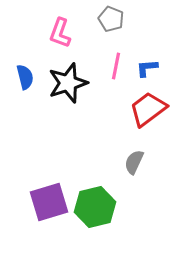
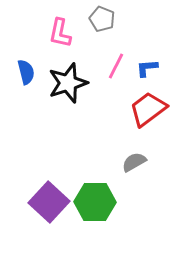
gray pentagon: moved 9 px left
pink L-shape: rotated 8 degrees counterclockwise
pink line: rotated 16 degrees clockwise
blue semicircle: moved 1 px right, 5 px up
gray semicircle: rotated 35 degrees clockwise
purple square: rotated 30 degrees counterclockwise
green hexagon: moved 5 px up; rotated 15 degrees clockwise
